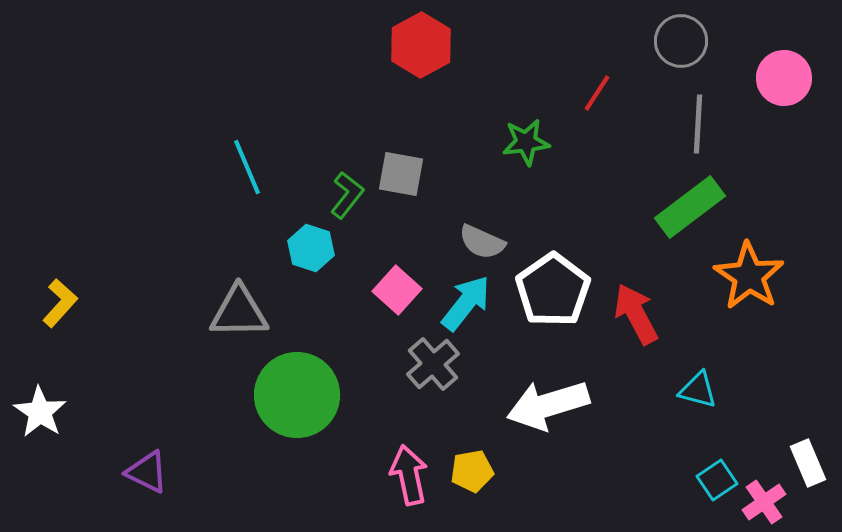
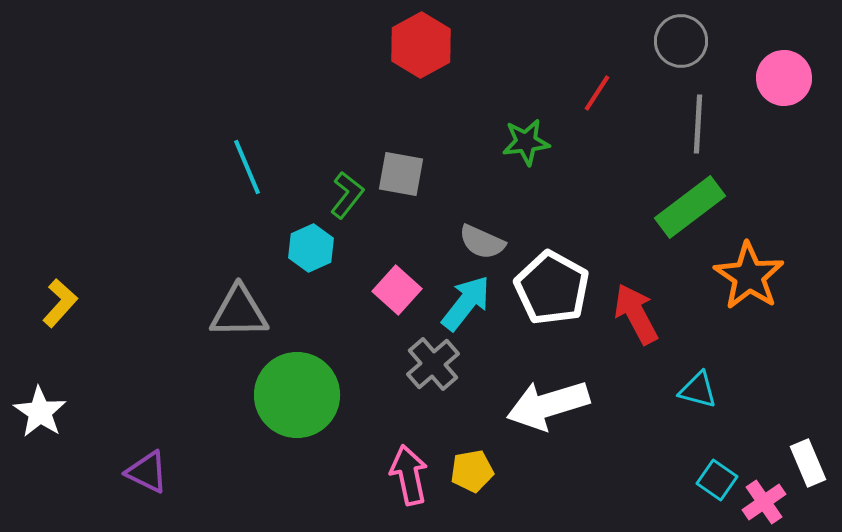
cyan hexagon: rotated 18 degrees clockwise
white pentagon: moved 1 px left, 2 px up; rotated 8 degrees counterclockwise
cyan square: rotated 21 degrees counterclockwise
